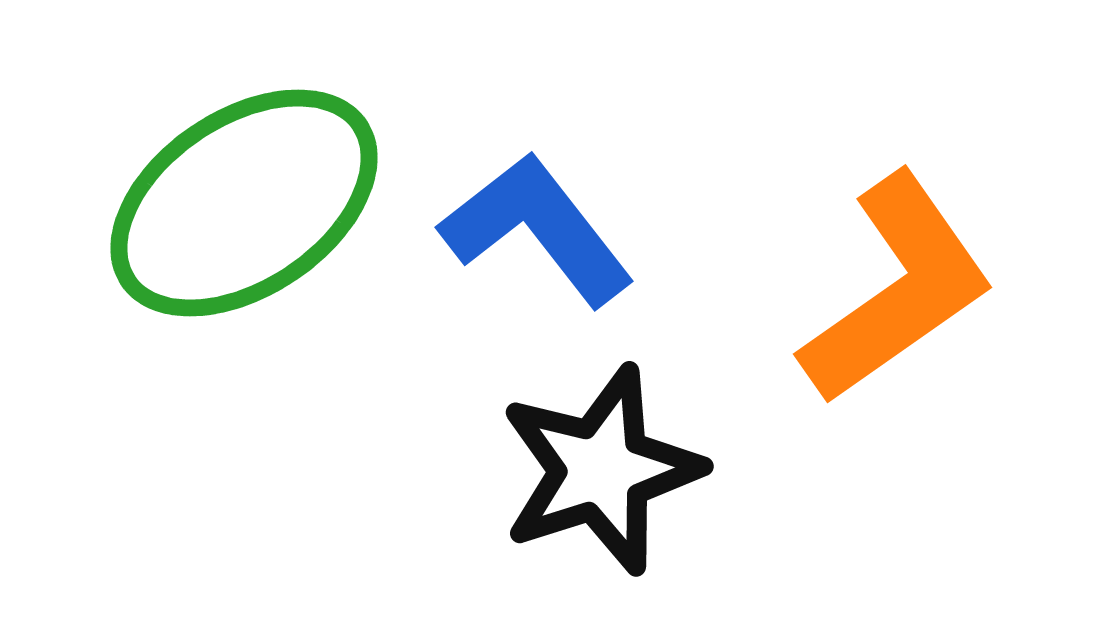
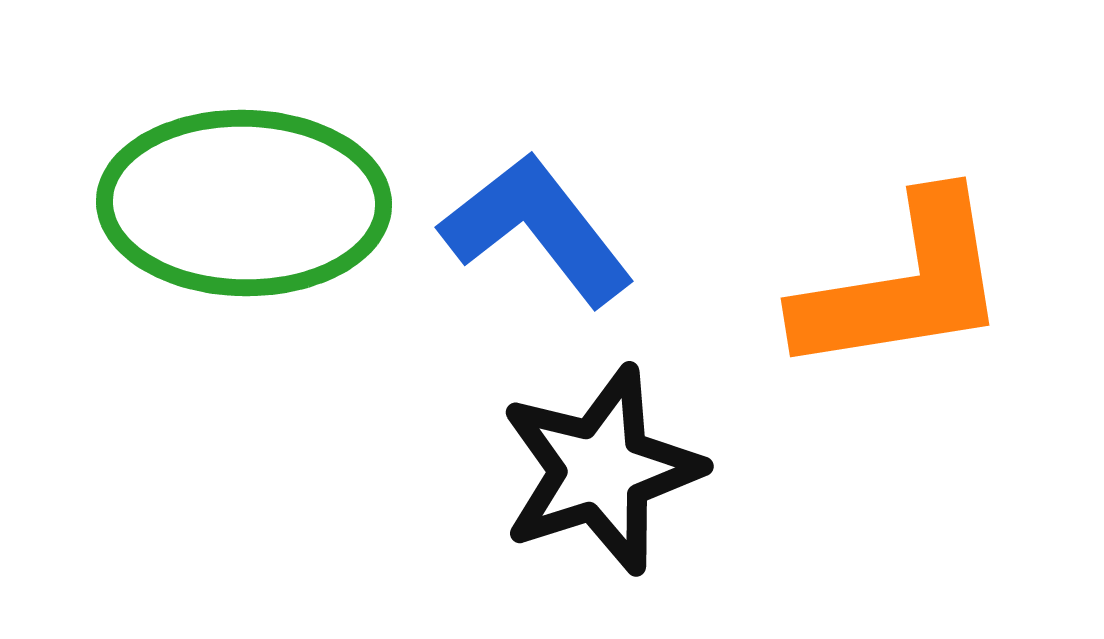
green ellipse: rotated 35 degrees clockwise
orange L-shape: moved 6 px right, 4 px up; rotated 26 degrees clockwise
